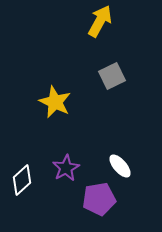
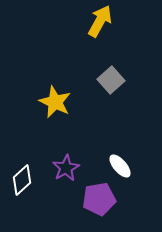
gray square: moved 1 px left, 4 px down; rotated 16 degrees counterclockwise
